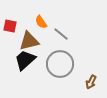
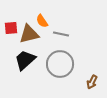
orange semicircle: moved 1 px right, 1 px up
red square: moved 1 px right, 2 px down; rotated 16 degrees counterclockwise
gray line: rotated 28 degrees counterclockwise
brown triangle: moved 7 px up
brown arrow: moved 1 px right
